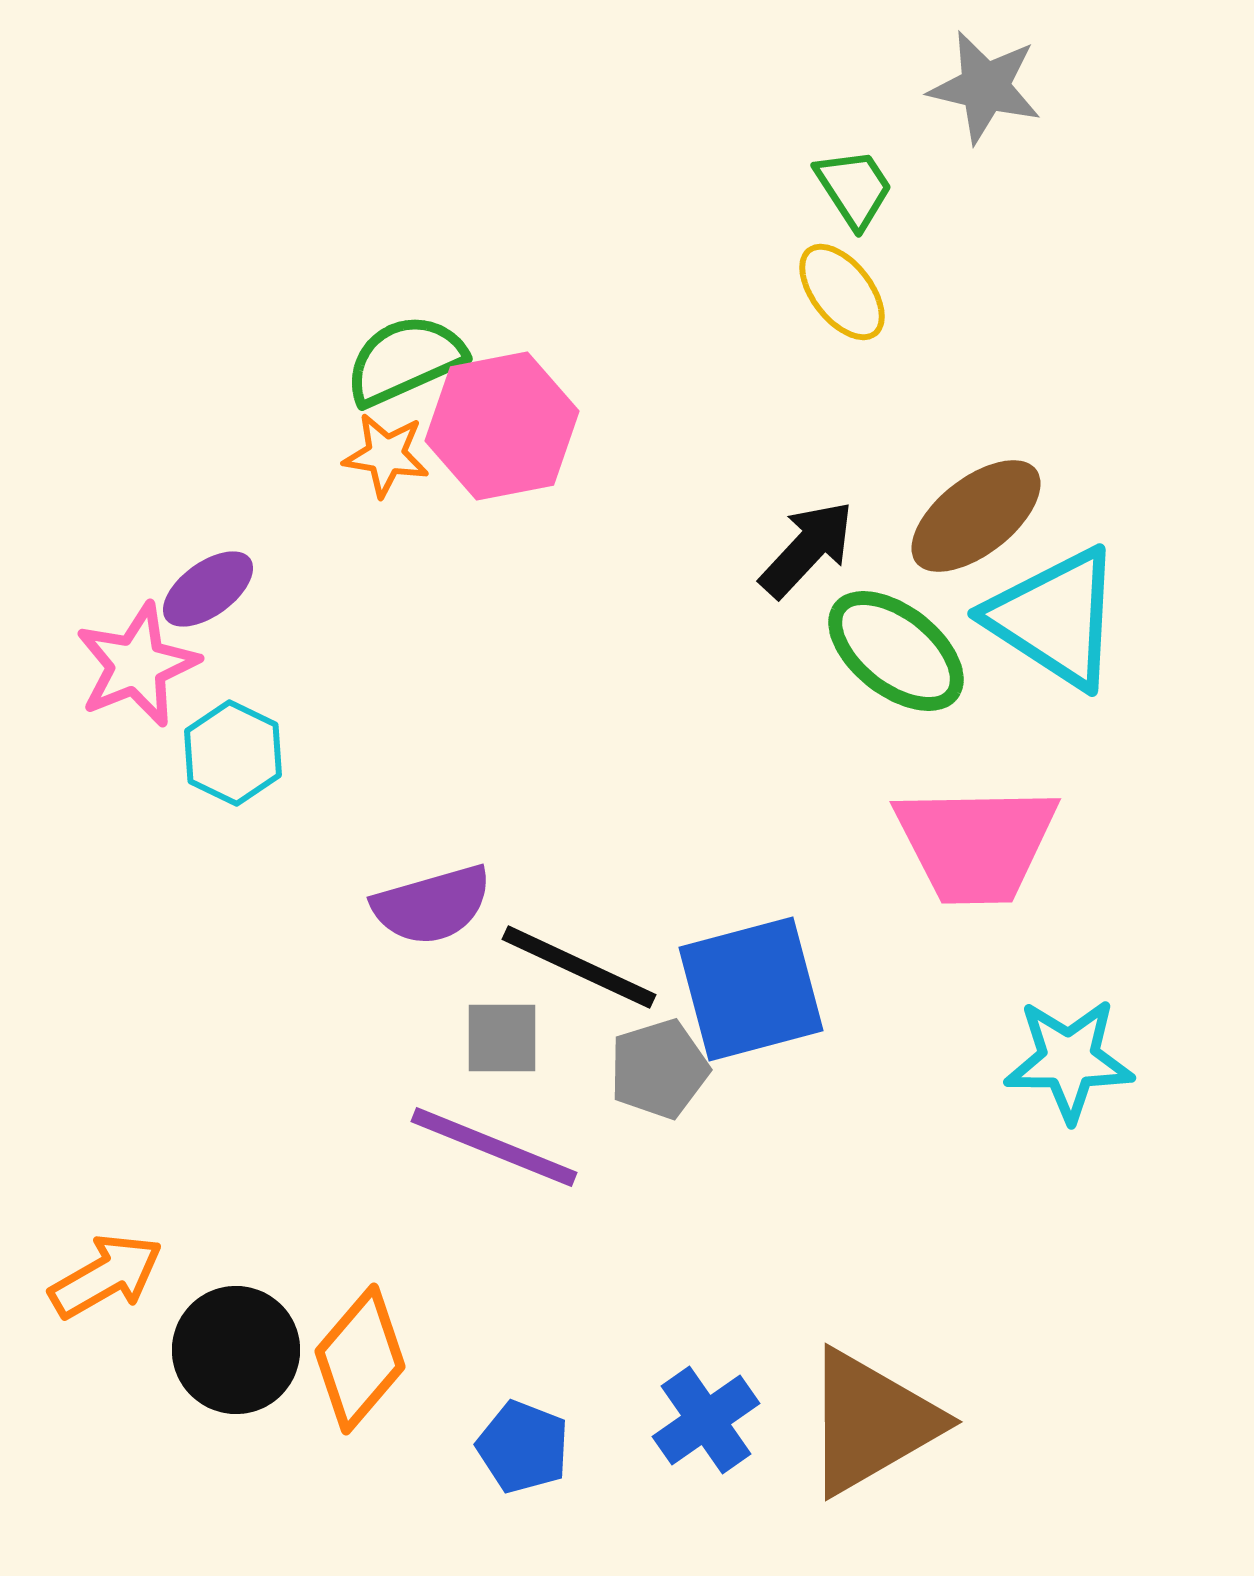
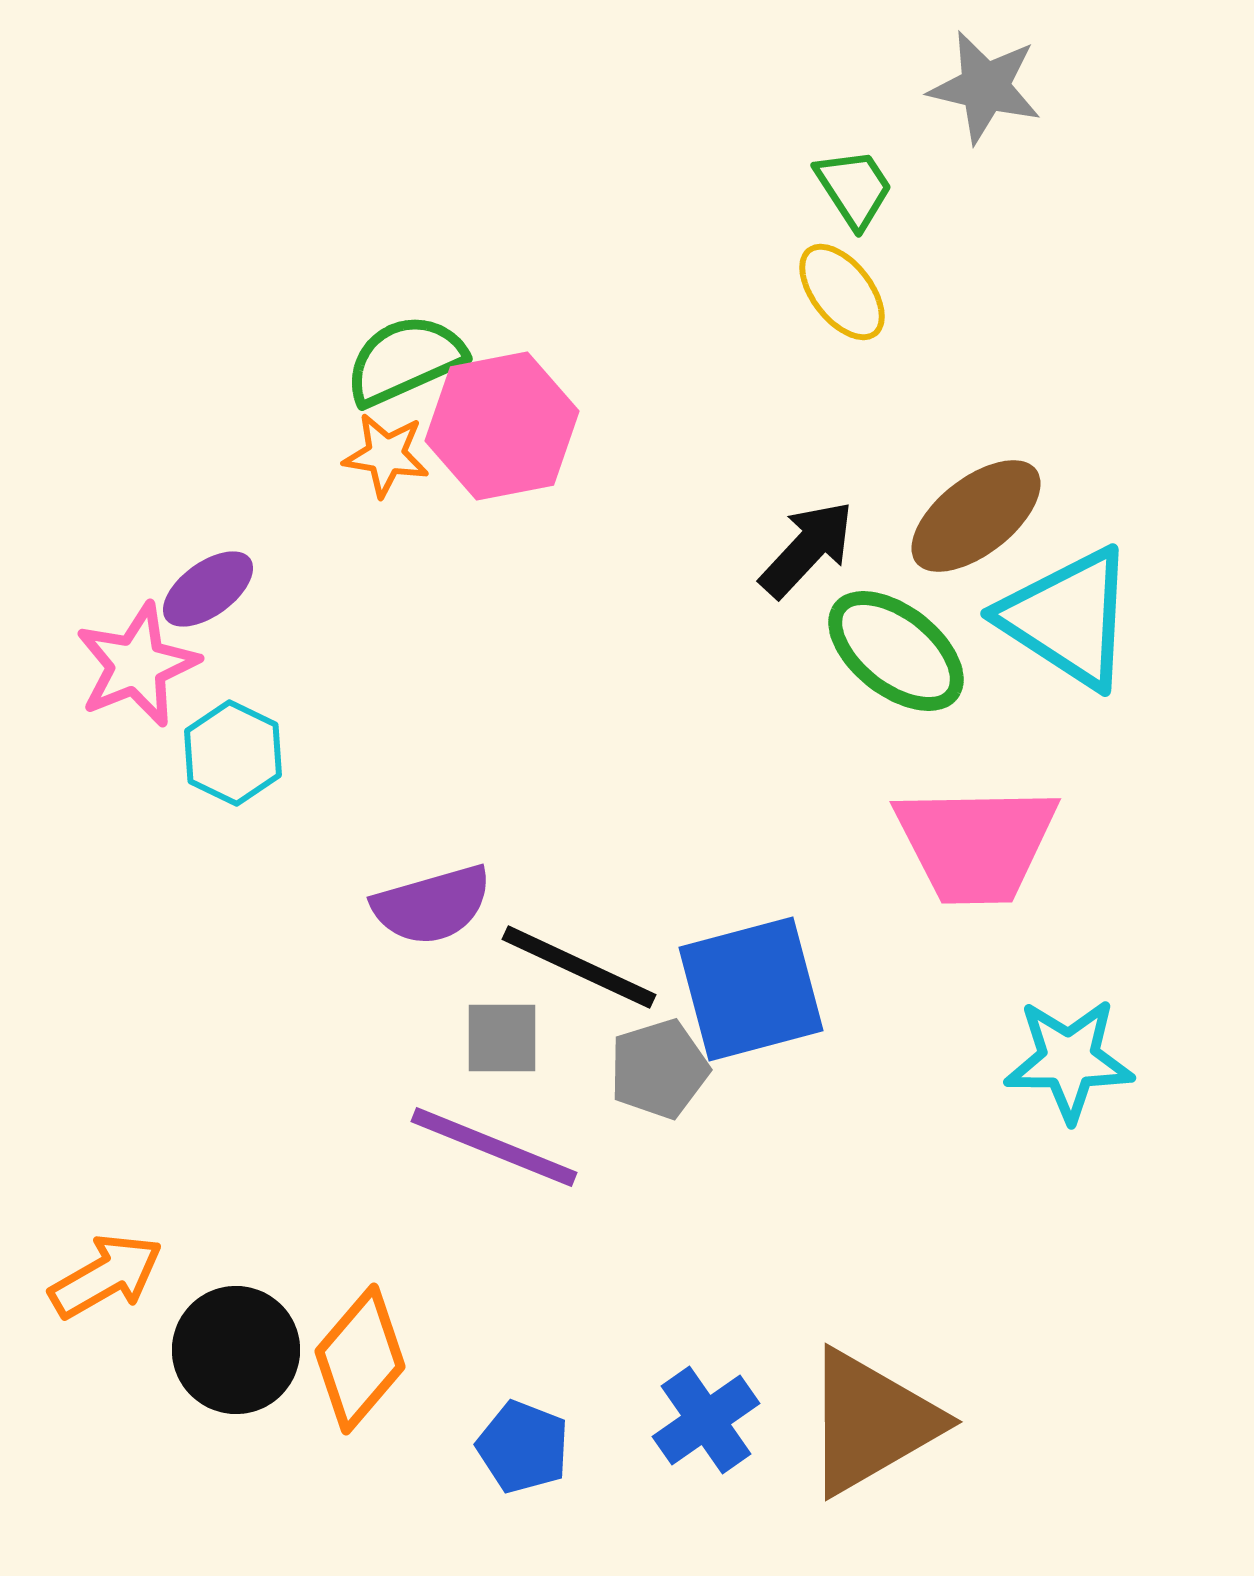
cyan triangle: moved 13 px right
